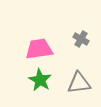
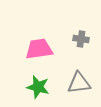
gray cross: rotated 21 degrees counterclockwise
green star: moved 2 px left, 7 px down; rotated 15 degrees counterclockwise
